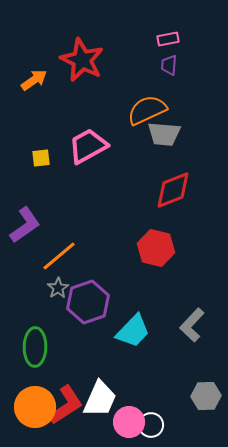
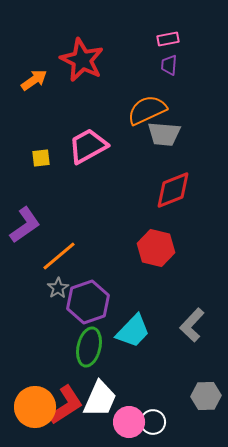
green ellipse: moved 54 px right; rotated 12 degrees clockwise
white circle: moved 2 px right, 3 px up
